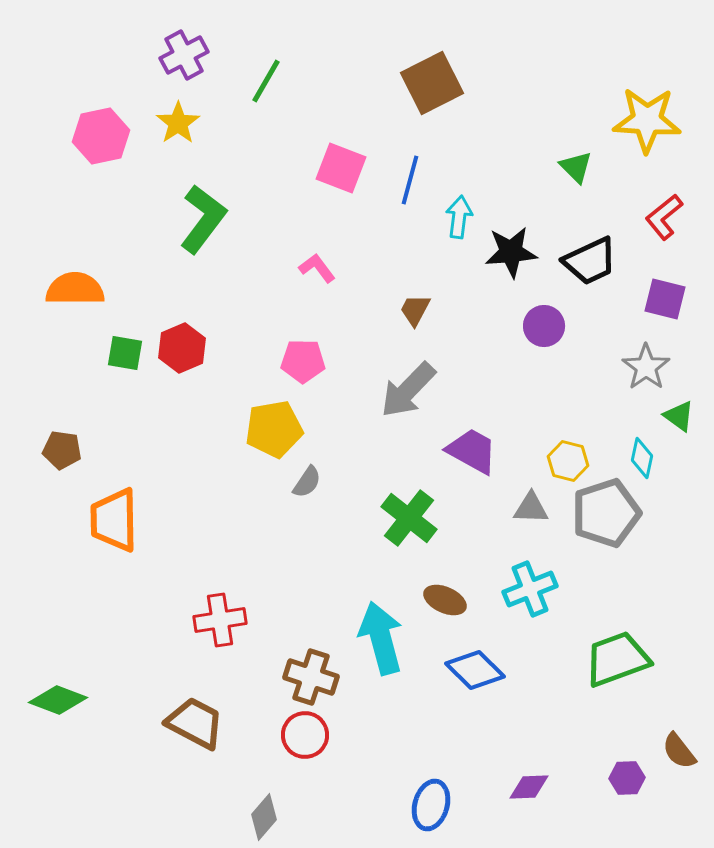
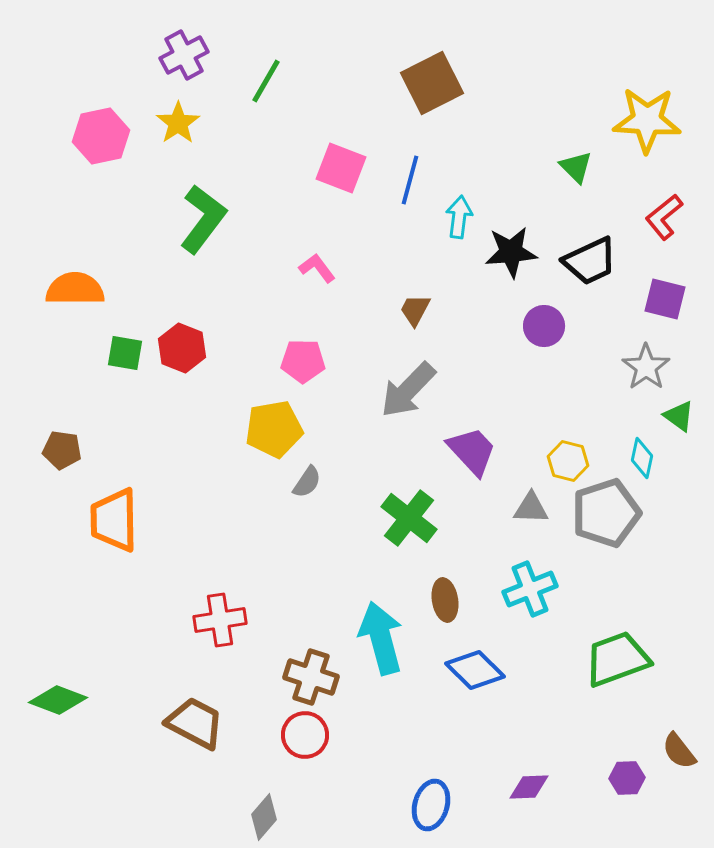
red hexagon at (182, 348): rotated 15 degrees counterclockwise
purple trapezoid at (472, 451): rotated 18 degrees clockwise
brown ellipse at (445, 600): rotated 57 degrees clockwise
